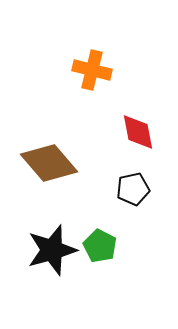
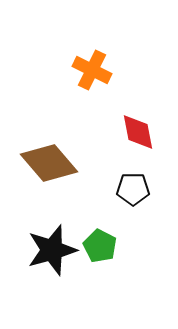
orange cross: rotated 12 degrees clockwise
black pentagon: rotated 12 degrees clockwise
